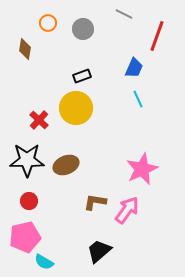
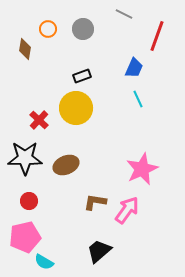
orange circle: moved 6 px down
black star: moved 2 px left, 2 px up
